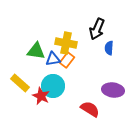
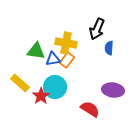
cyan circle: moved 2 px right, 1 px down
red star: rotated 12 degrees clockwise
